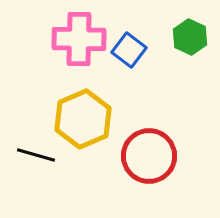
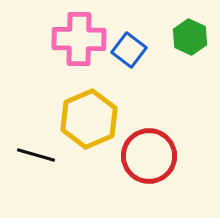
yellow hexagon: moved 6 px right
